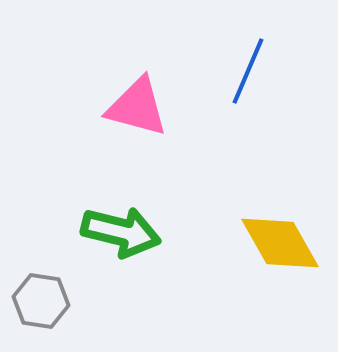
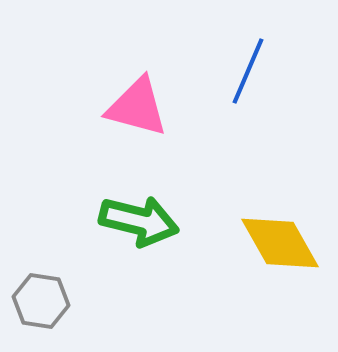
green arrow: moved 18 px right, 11 px up
